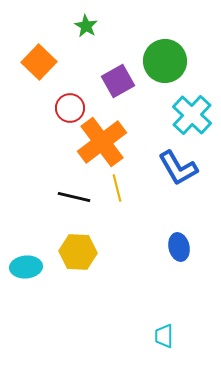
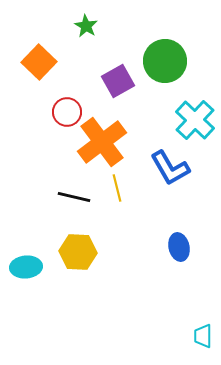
red circle: moved 3 px left, 4 px down
cyan cross: moved 3 px right, 5 px down
blue L-shape: moved 8 px left
cyan trapezoid: moved 39 px right
